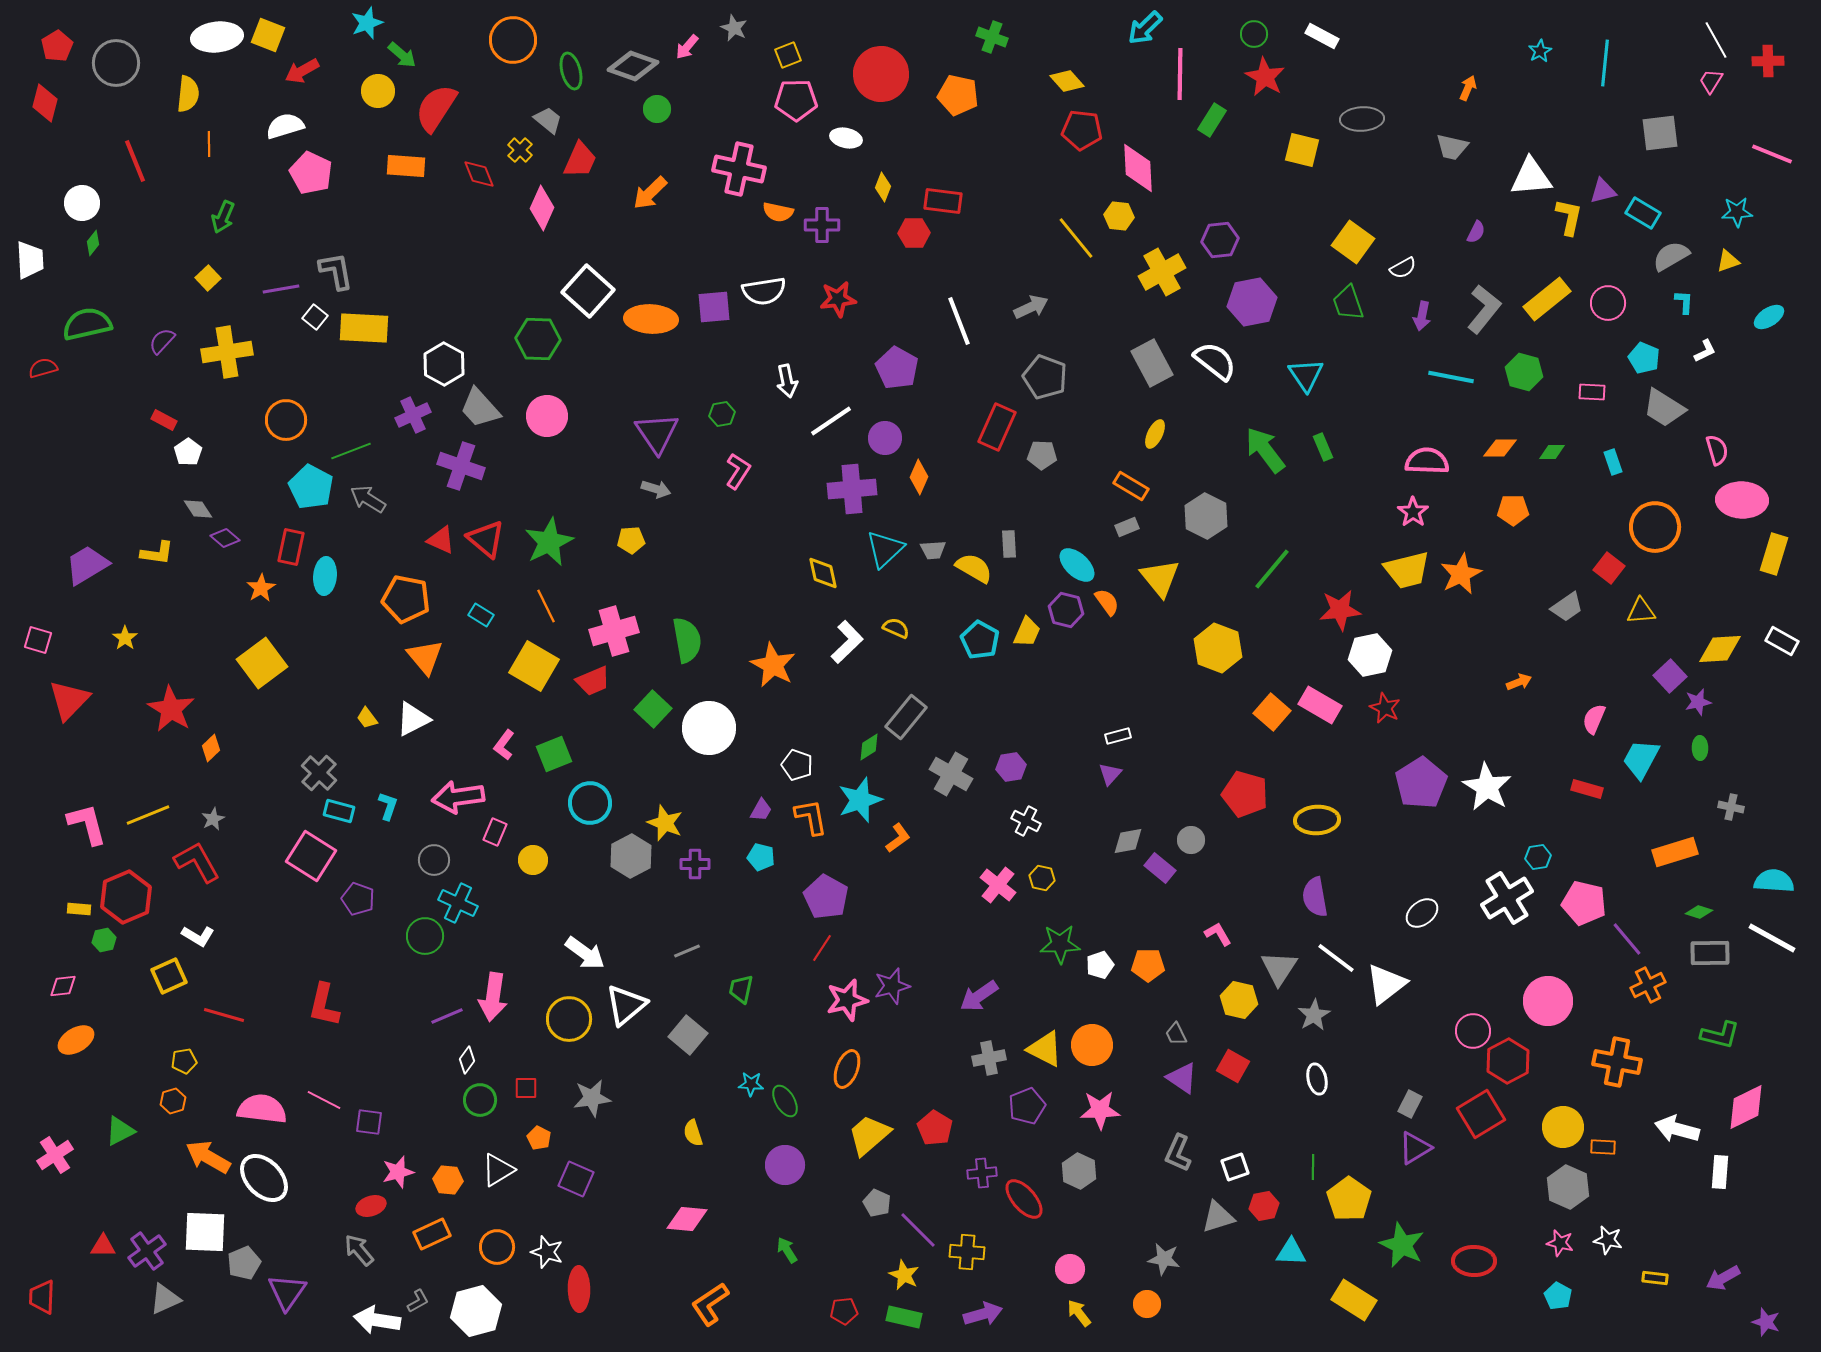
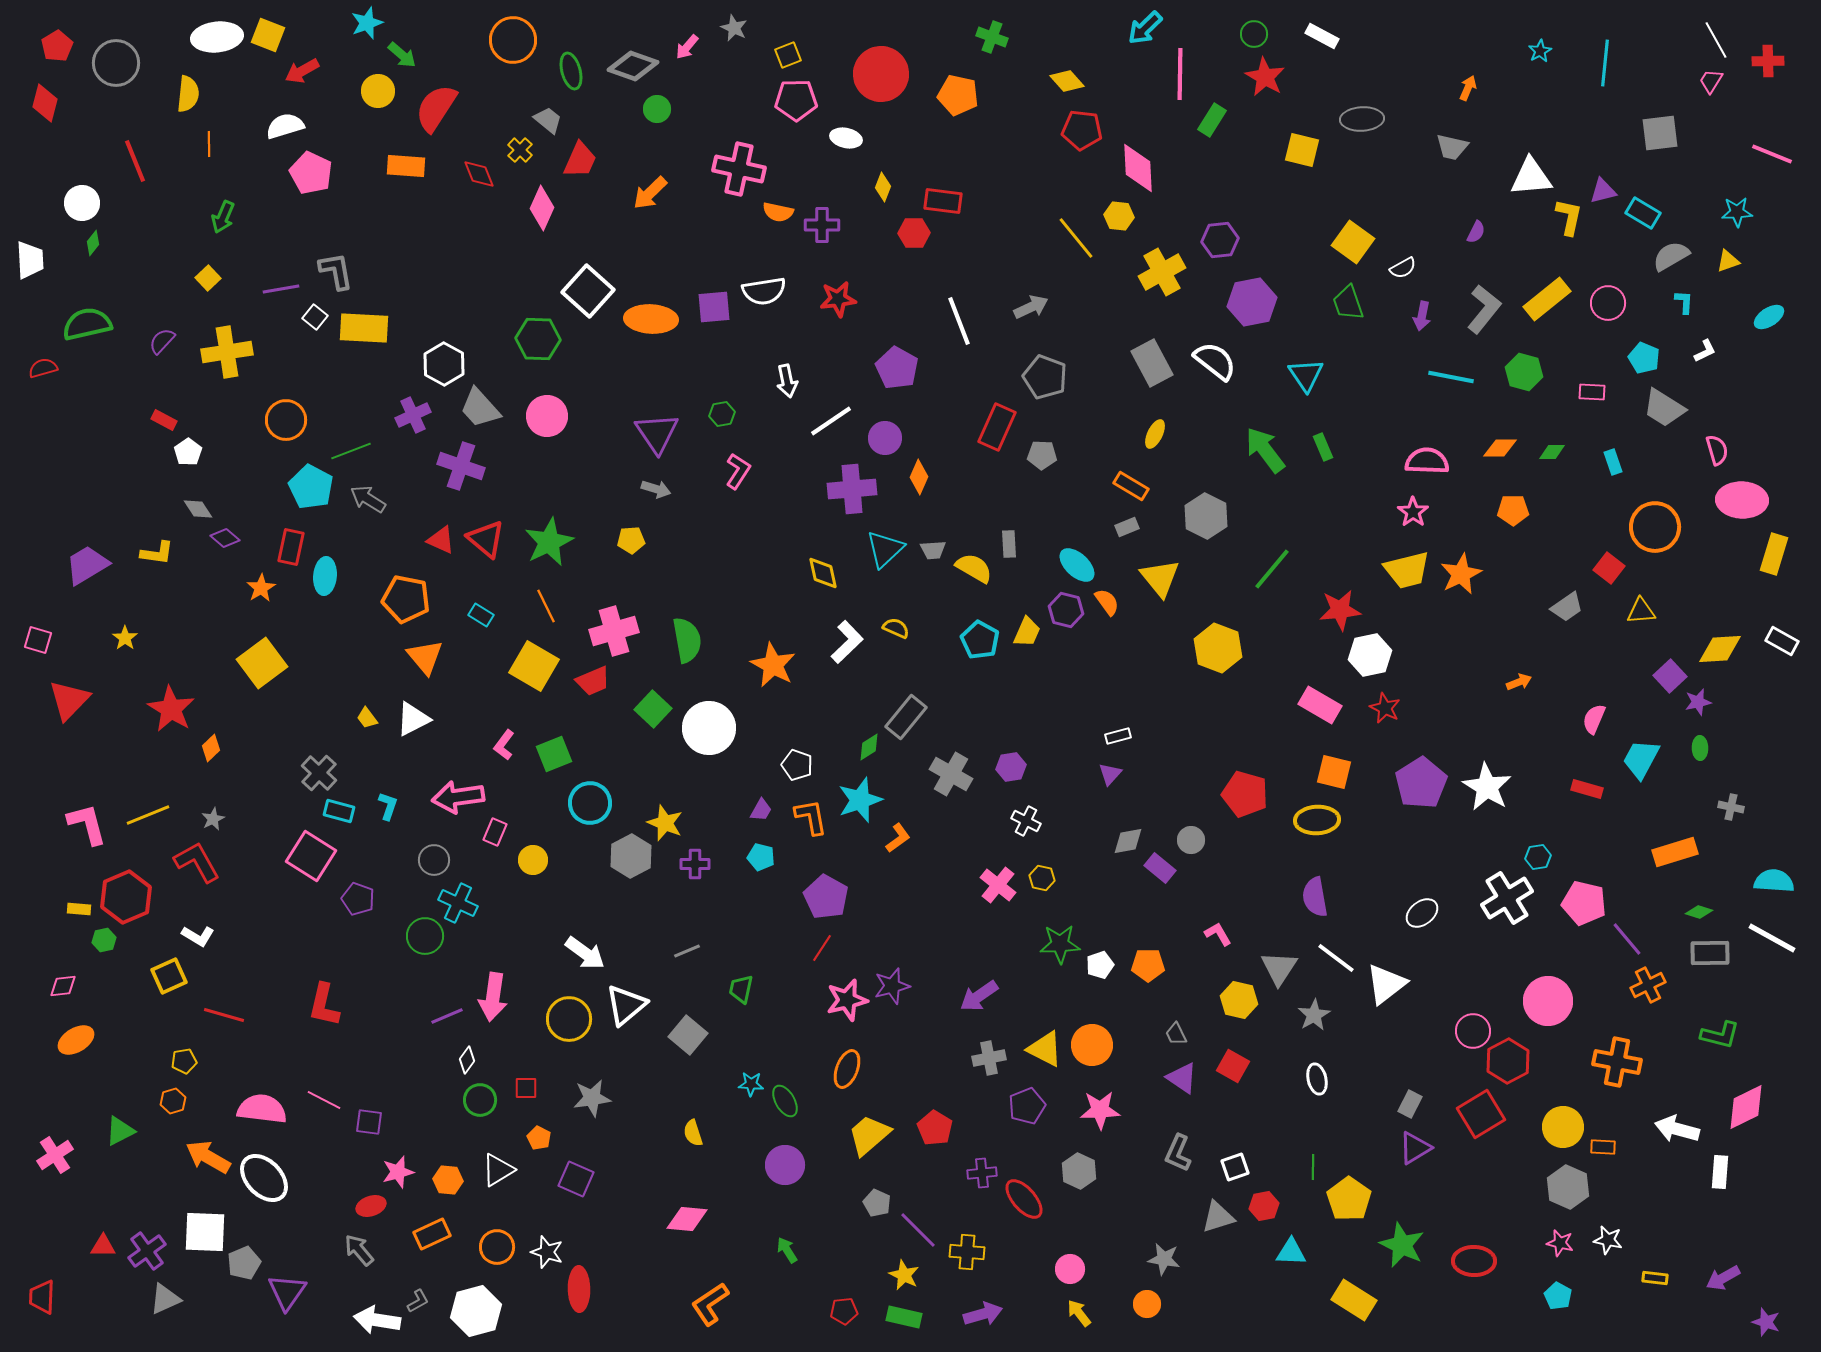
orange square at (1272, 712): moved 62 px right, 60 px down; rotated 27 degrees counterclockwise
